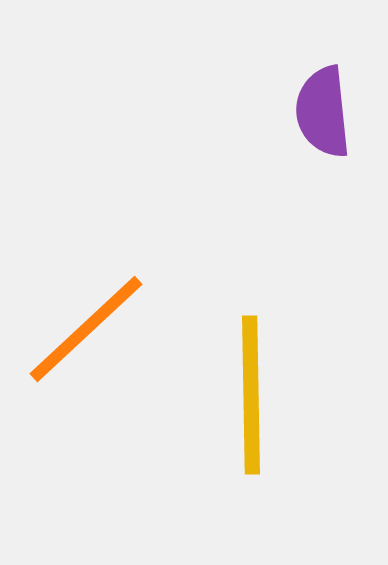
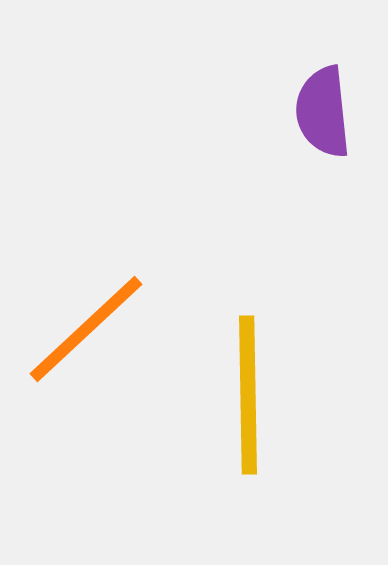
yellow line: moved 3 px left
